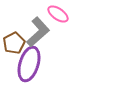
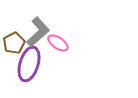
pink ellipse: moved 29 px down
